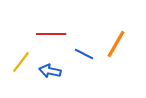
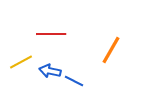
orange line: moved 5 px left, 6 px down
blue line: moved 10 px left, 27 px down
yellow line: rotated 25 degrees clockwise
